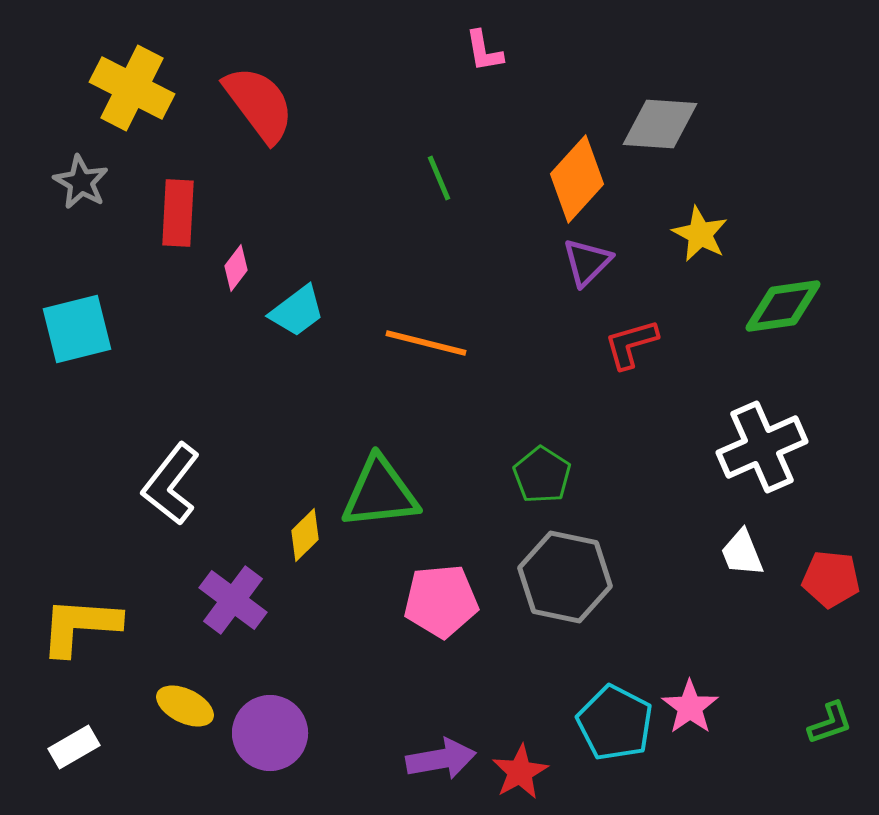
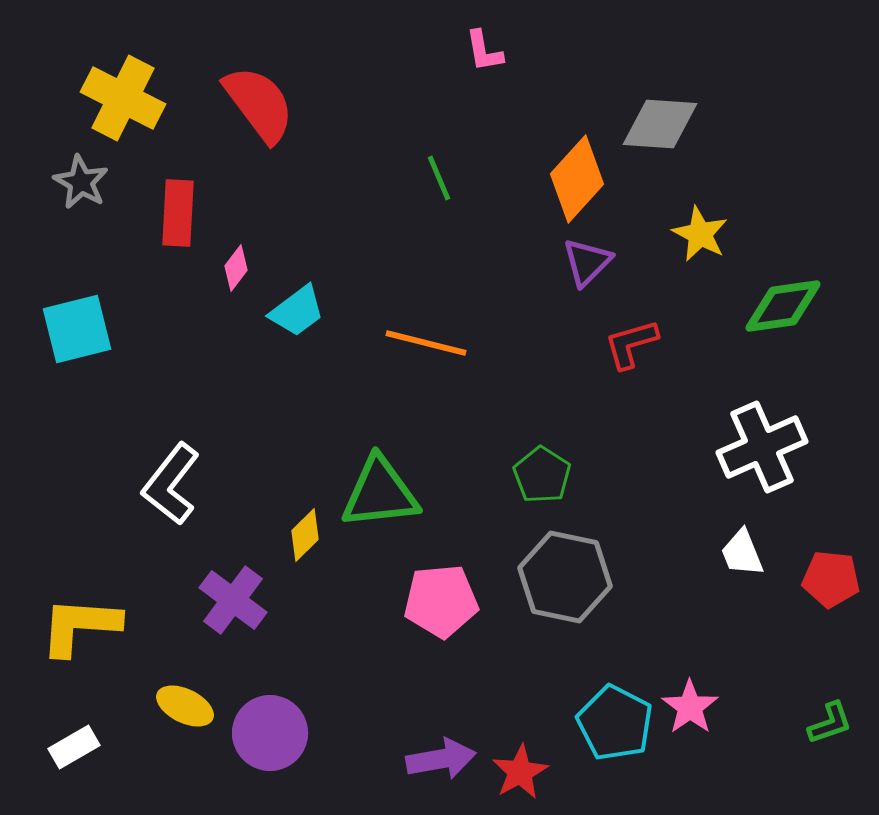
yellow cross: moved 9 px left, 10 px down
